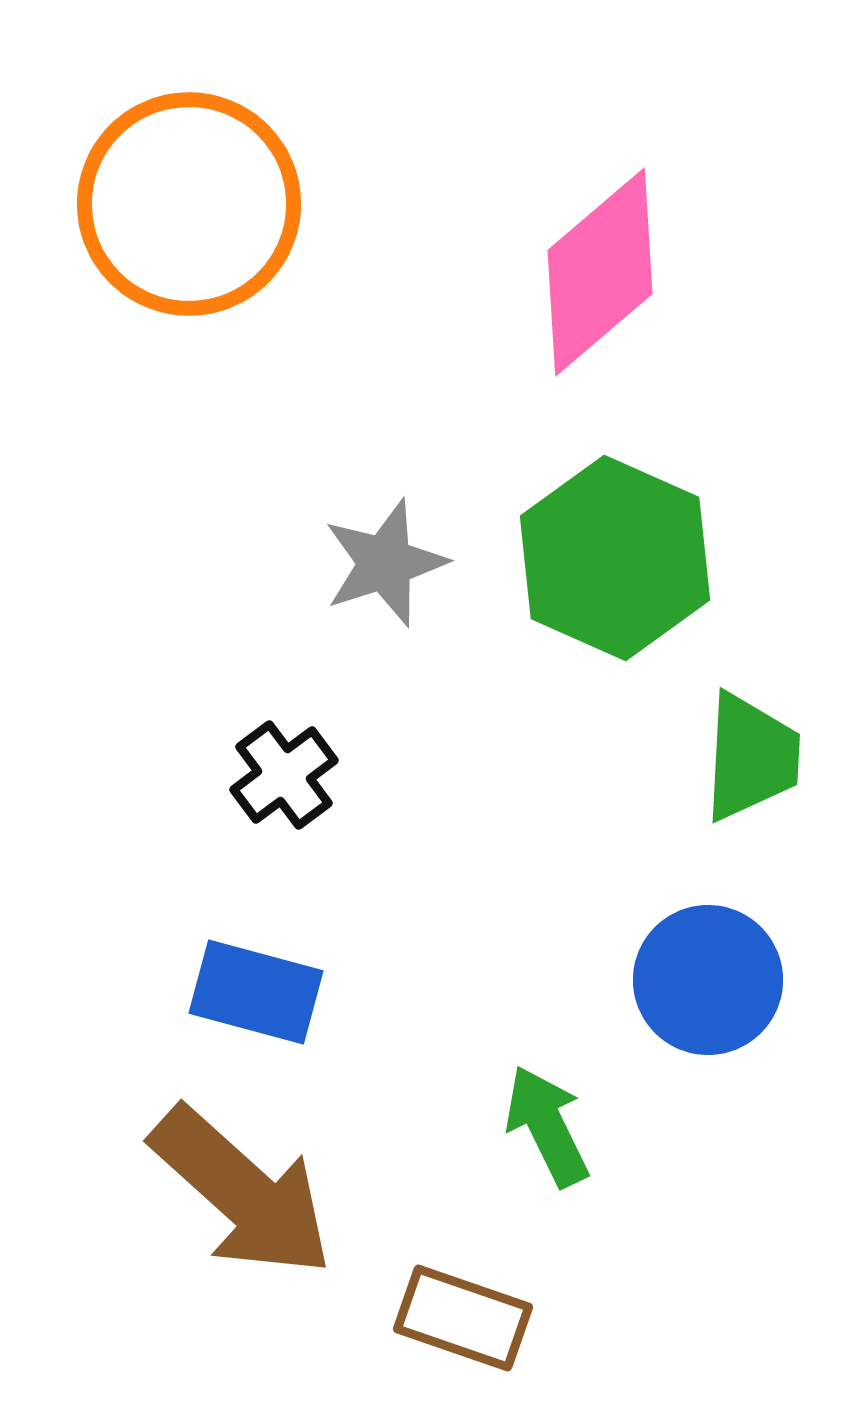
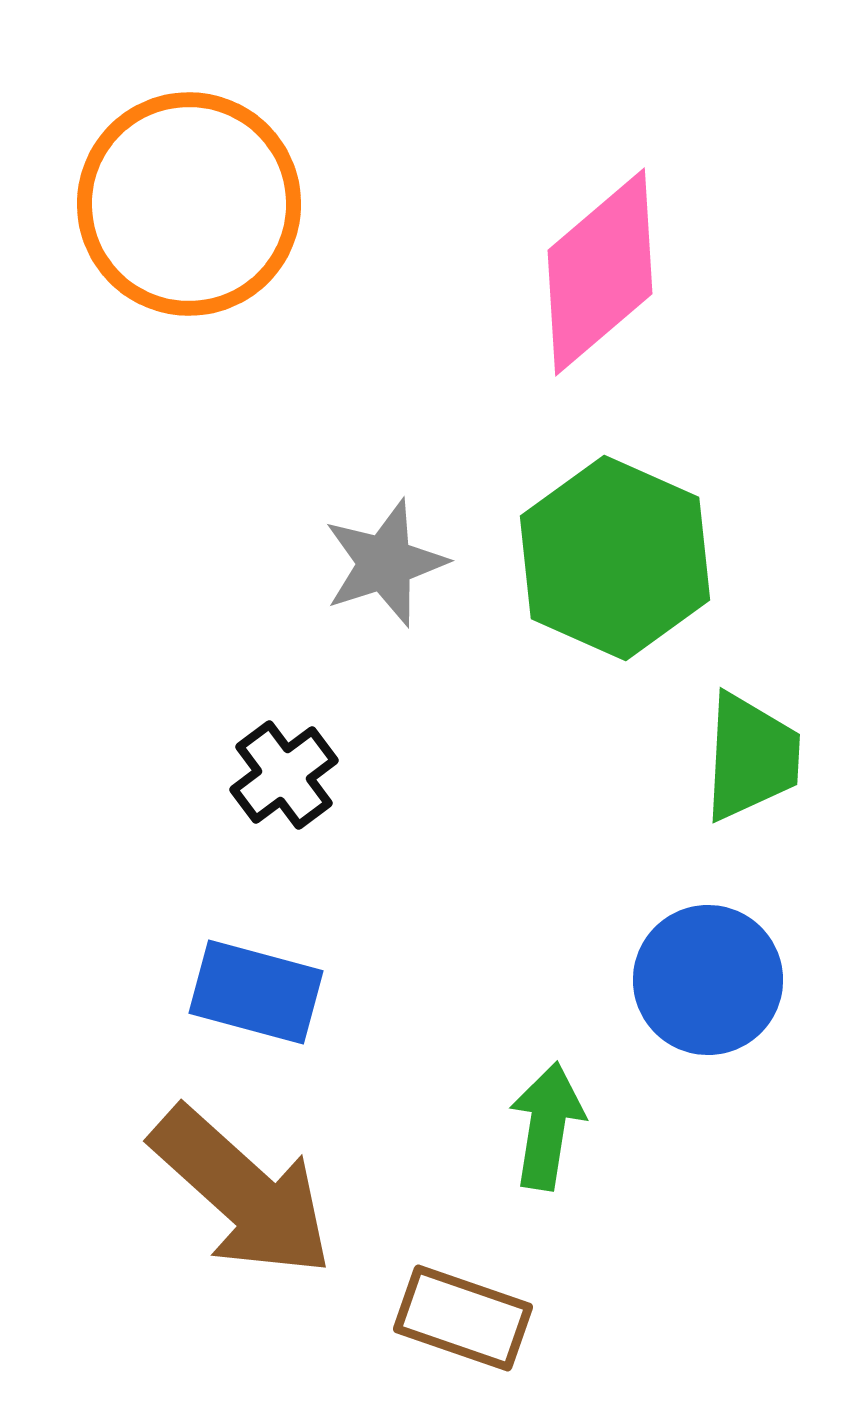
green arrow: rotated 35 degrees clockwise
